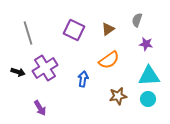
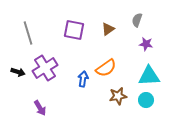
purple square: rotated 15 degrees counterclockwise
orange semicircle: moved 3 px left, 8 px down
cyan circle: moved 2 px left, 1 px down
